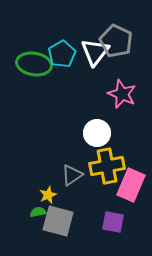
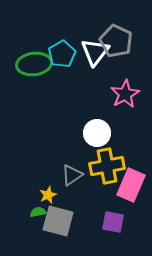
green ellipse: rotated 16 degrees counterclockwise
pink star: moved 3 px right; rotated 20 degrees clockwise
